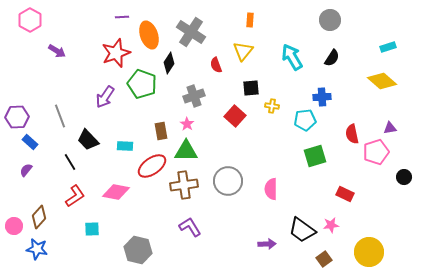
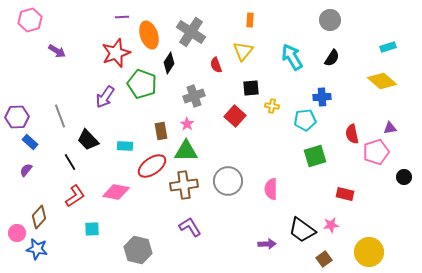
pink hexagon at (30, 20): rotated 15 degrees clockwise
red rectangle at (345, 194): rotated 12 degrees counterclockwise
pink circle at (14, 226): moved 3 px right, 7 px down
